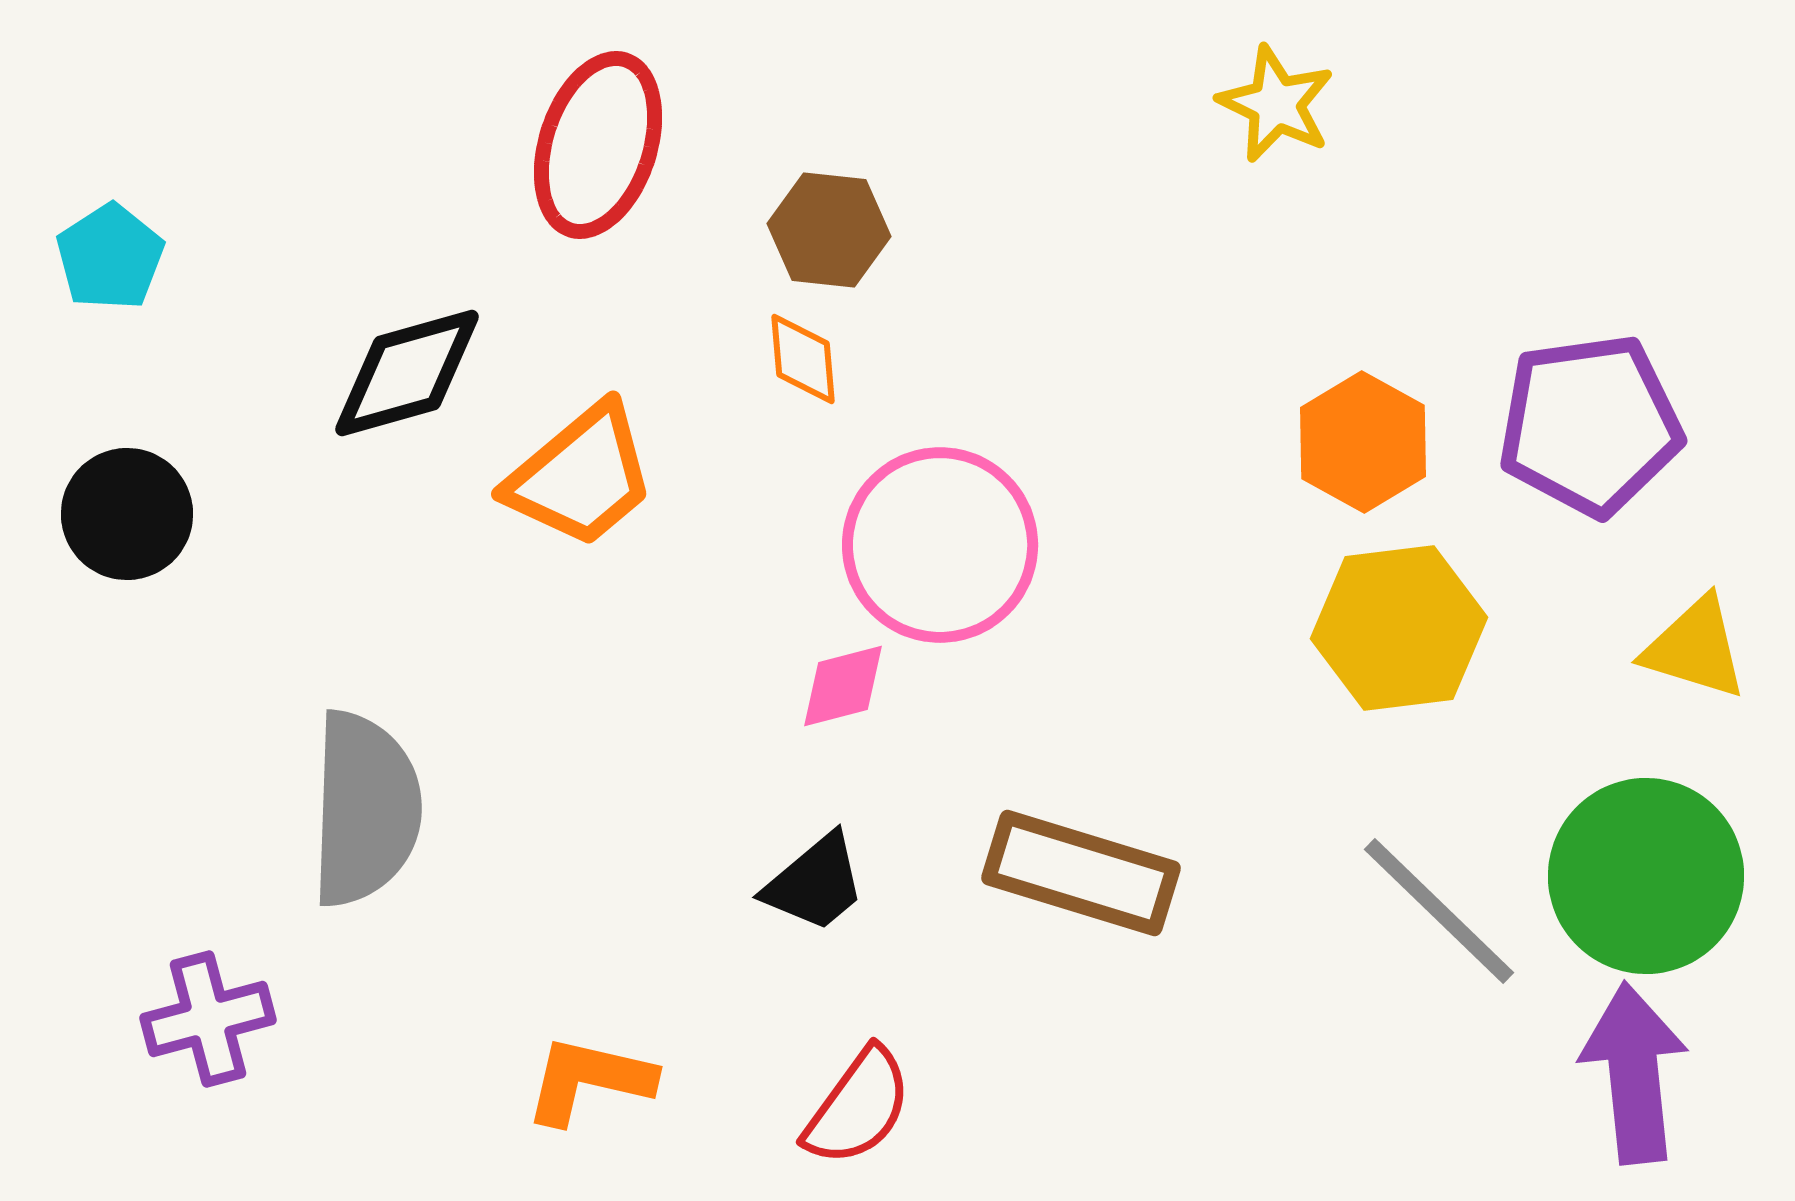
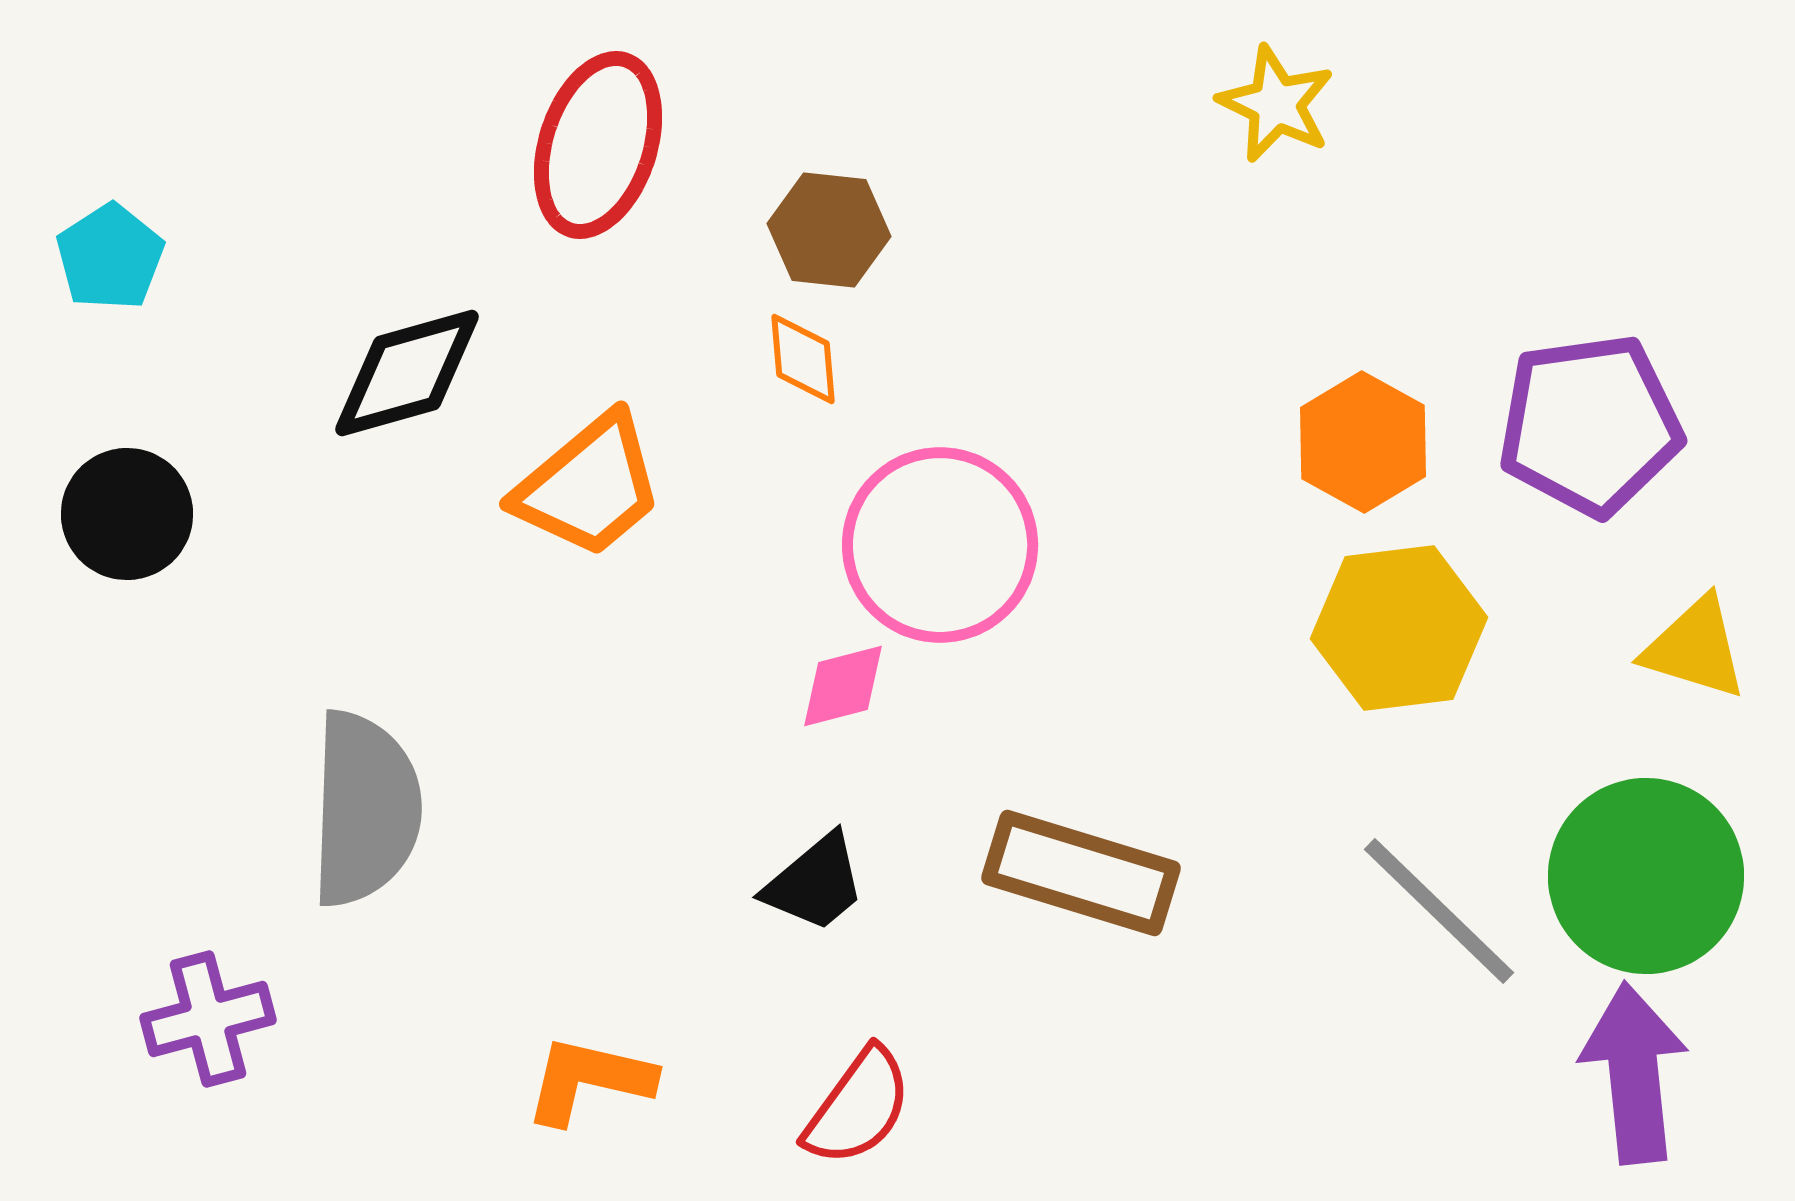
orange trapezoid: moved 8 px right, 10 px down
